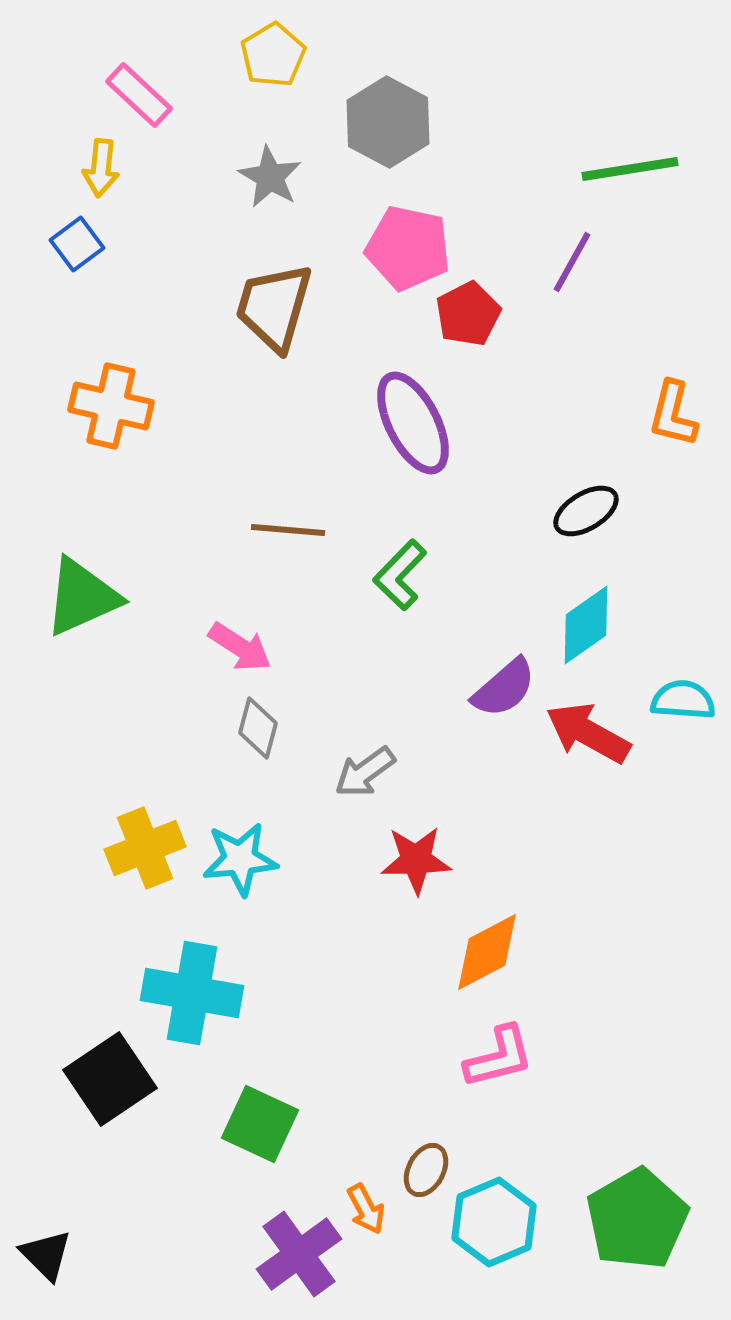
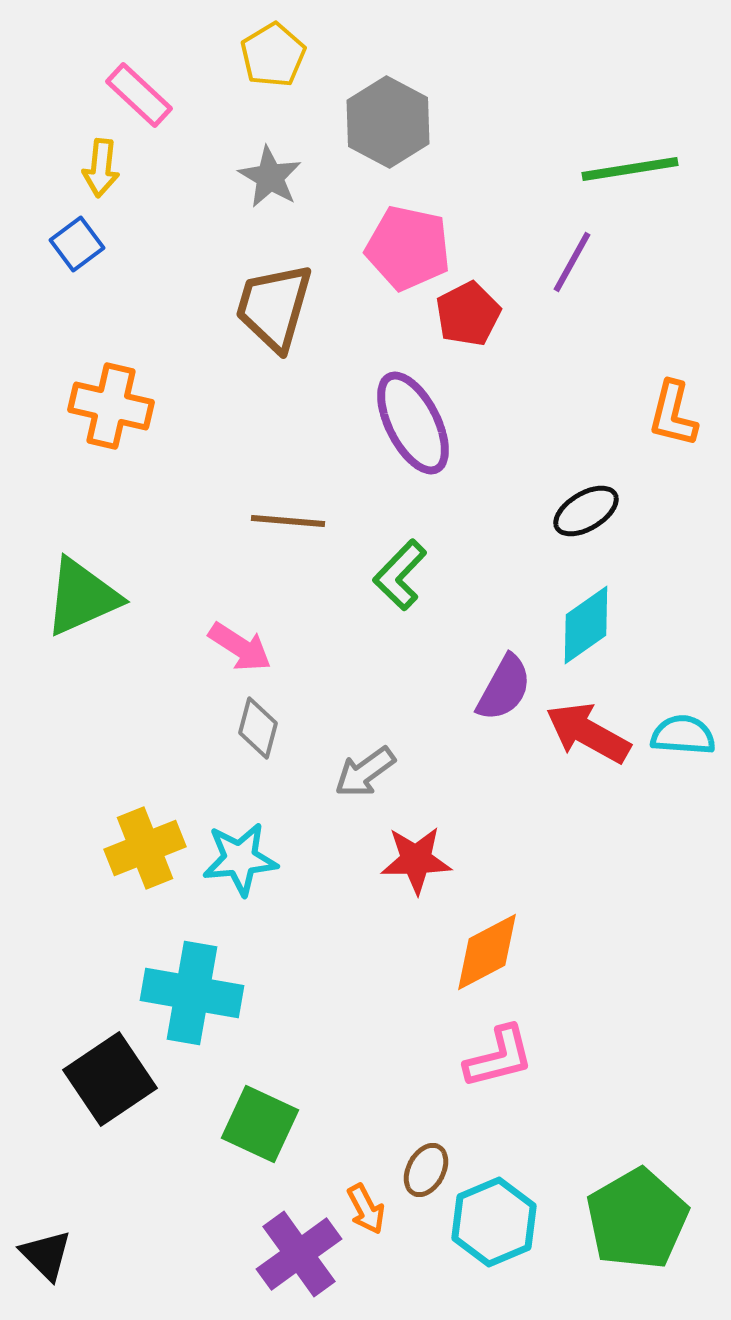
brown line: moved 9 px up
purple semicircle: rotated 20 degrees counterclockwise
cyan semicircle: moved 35 px down
